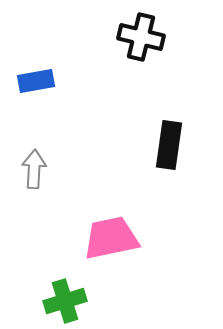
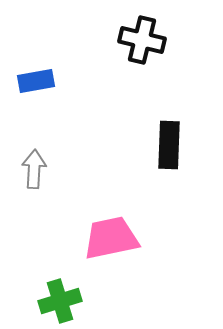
black cross: moved 1 px right, 3 px down
black rectangle: rotated 6 degrees counterclockwise
green cross: moved 5 px left
